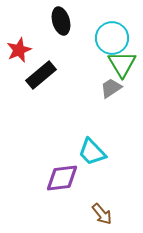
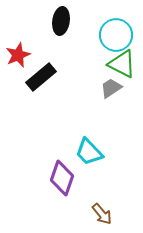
black ellipse: rotated 24 degrees clockwise
cyan circle: moved 4 px right, 3 px up
red star: moved 1 px left, 5 px down
green triangle: rotated 32 degrees counterclockwise
black rectangle: moved 2 px down
cyan trapezoid: moved 3 px left
purple diamond: rotated 64 degrees counterclockwise
